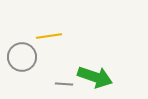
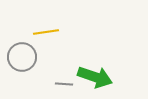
yellow line: moved 3 px left, 4 px up
